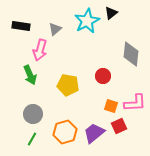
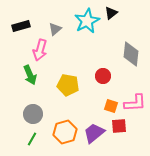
black rectangle: rotated 24 degrees counterclockwise
red square: rotated 21 degrees clockwise
